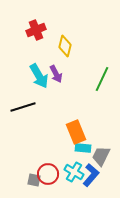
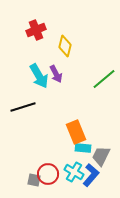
green line: moved 2 px right; rotated 25 degrees clockwise
